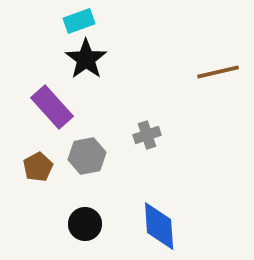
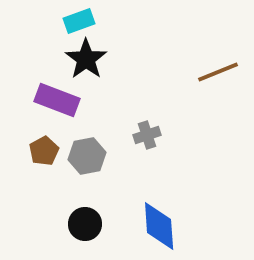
brown line: rotated 9 degrees counterclockwise
purple rectangle: moved 5 px right, 7 px up; rotated 27 degrees counterclockwise
brown pentagon: moved 6 px right, 16 px up
